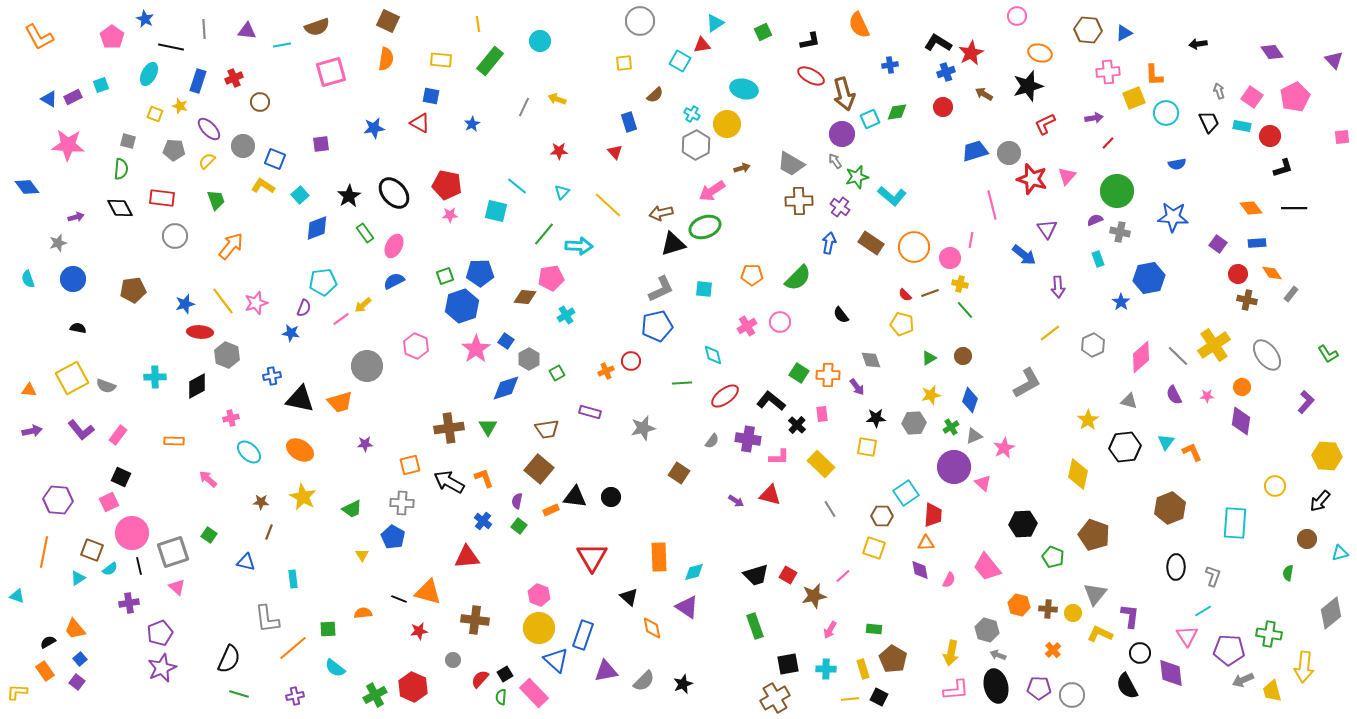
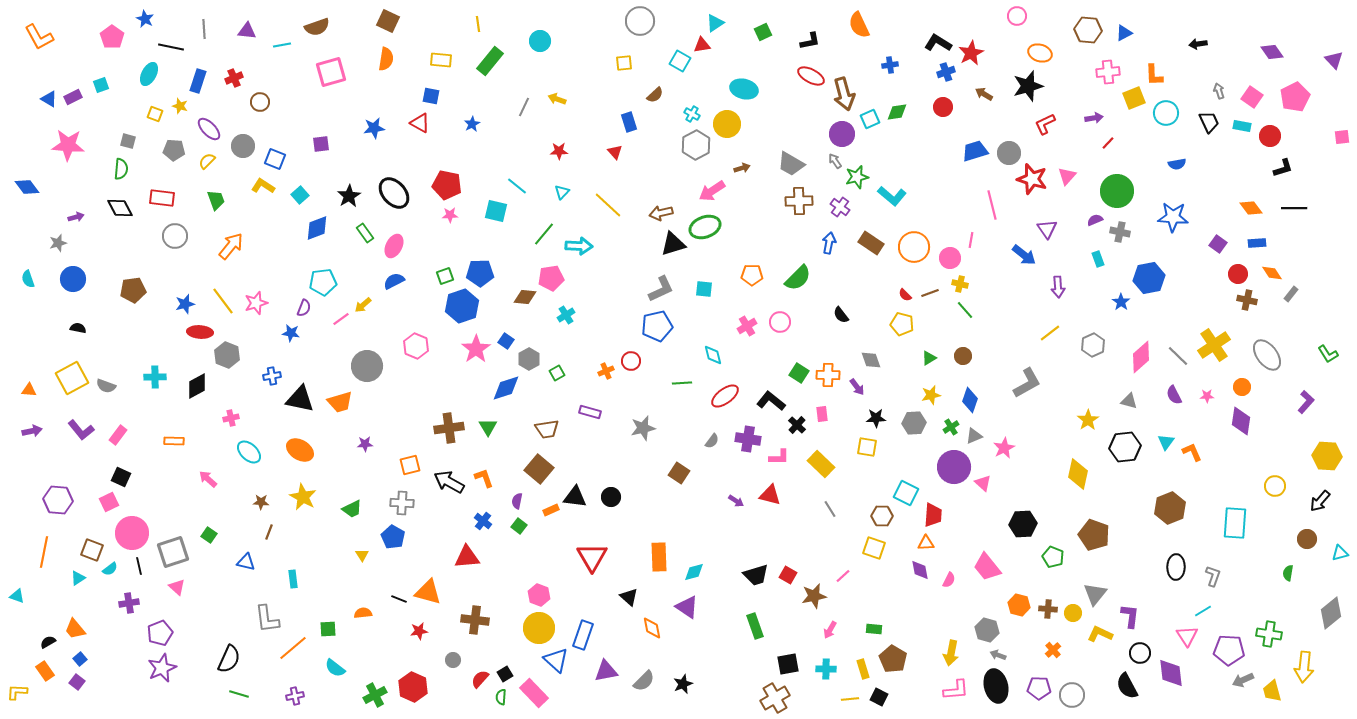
cyan square at (906, 493): rotated 30 degrees counterclockwise
